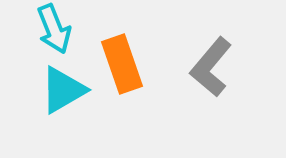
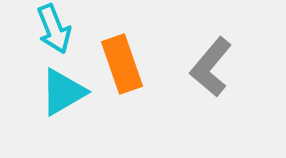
cyan triangle: moved 2 px down
